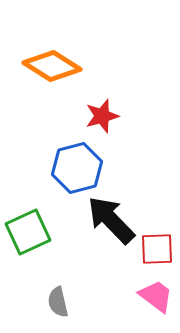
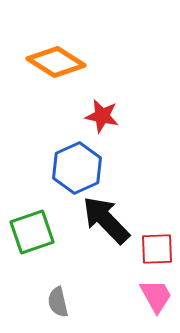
orange diamond: moved 4 px right, 4 px up
red star: rotated 28 degrees clockwise
blue hexagon: rotated 9 degrees counterclockwise
black arrow: moved 5 px left
green square: moved 4 px right; rotated 6 degrees clockwise
pink trapezoid: rotated 24 degrees clockwise
